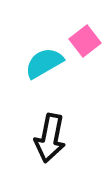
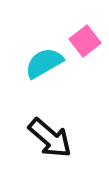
black arrow: rotated 60 degrees counterclockwise
